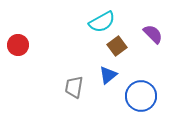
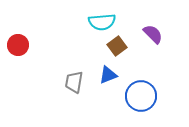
cyan semicircle: rotated 24 degrees clockwise
blue triangle: rotated 18 degrees clockwise
gray trapezoid: moved 5 px up
